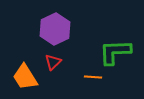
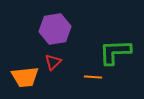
purple hexagon: rotated 16 degrees clockwise
orange trapezoid: rotated 64 degrees counterclockwise
